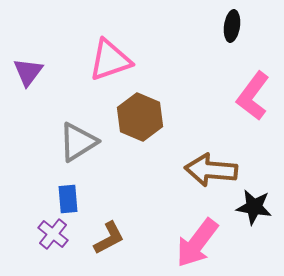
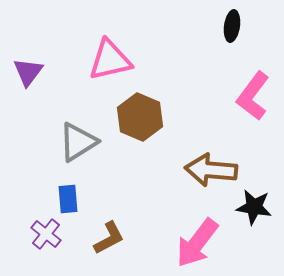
pink triangle: rotated 6 degrees clockwise
purple cross: moved 7 px left
